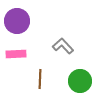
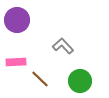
purple circle: moved 1 px up
pink rectangle: moved 8 px down
brown line: rotated 48 degrees counterclockwise
